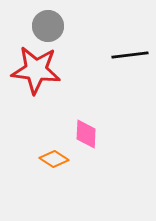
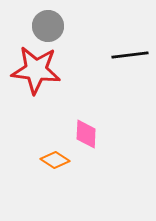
orange diamond: moved 1 px right, 1 px down
